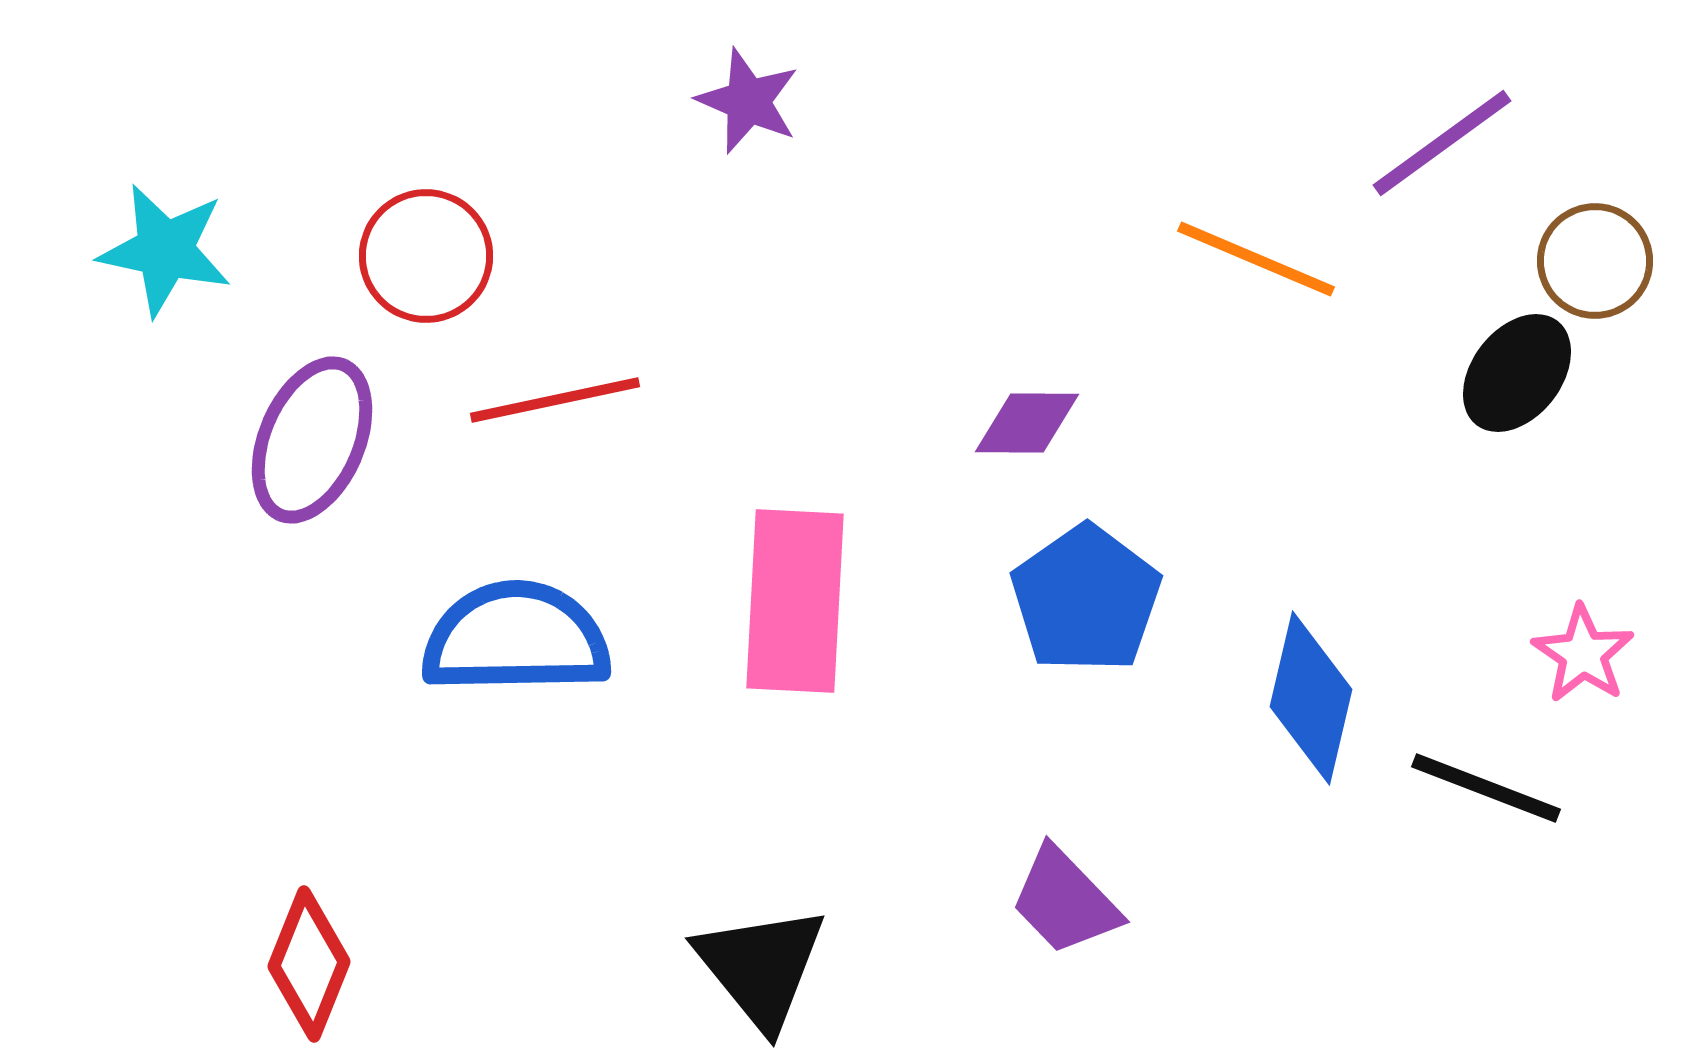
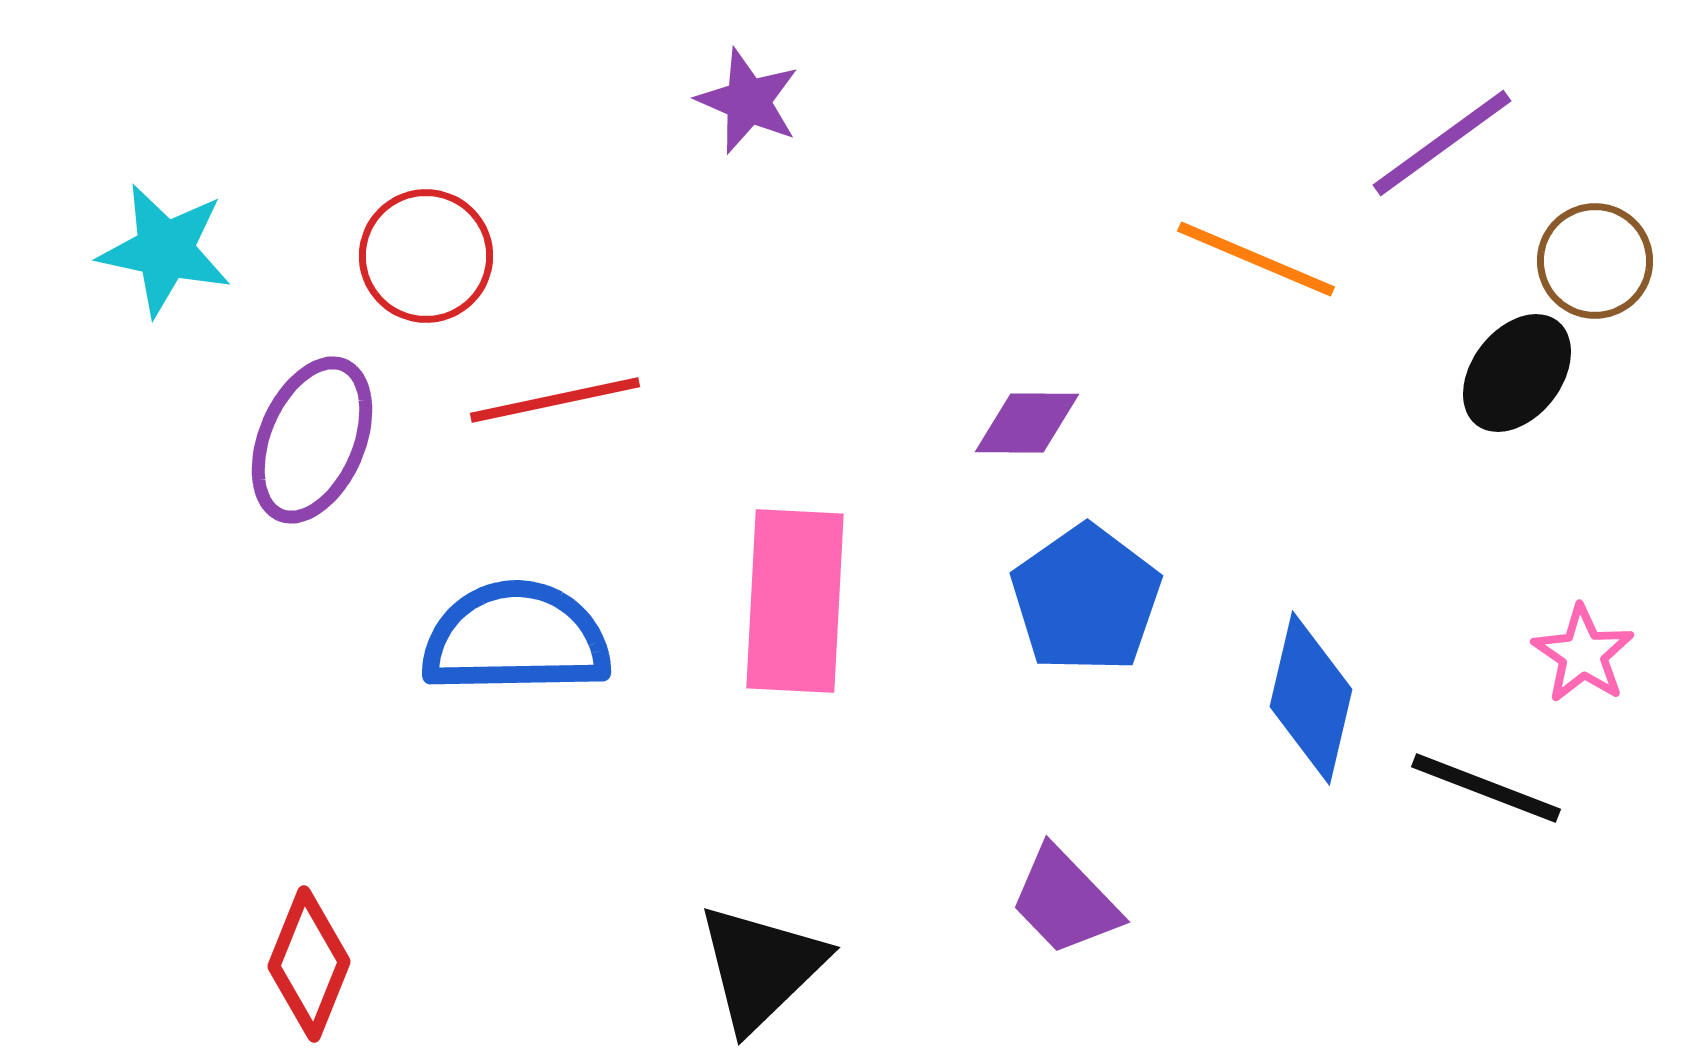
black triangle: rotated 25 degrees clockwise
